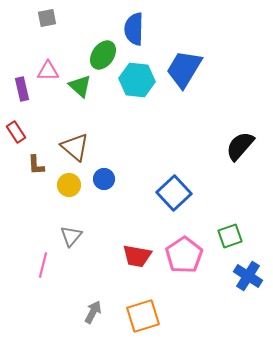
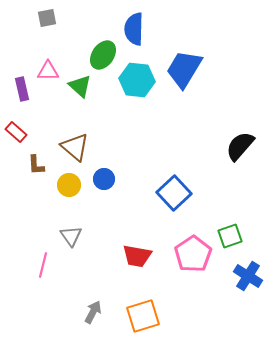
red rectangle: rotated 15 degrees counterclockwise
gray triangle: rotated 15 degrees counterclockwise
pink pentagon: moved 9 px right, 1 px up
